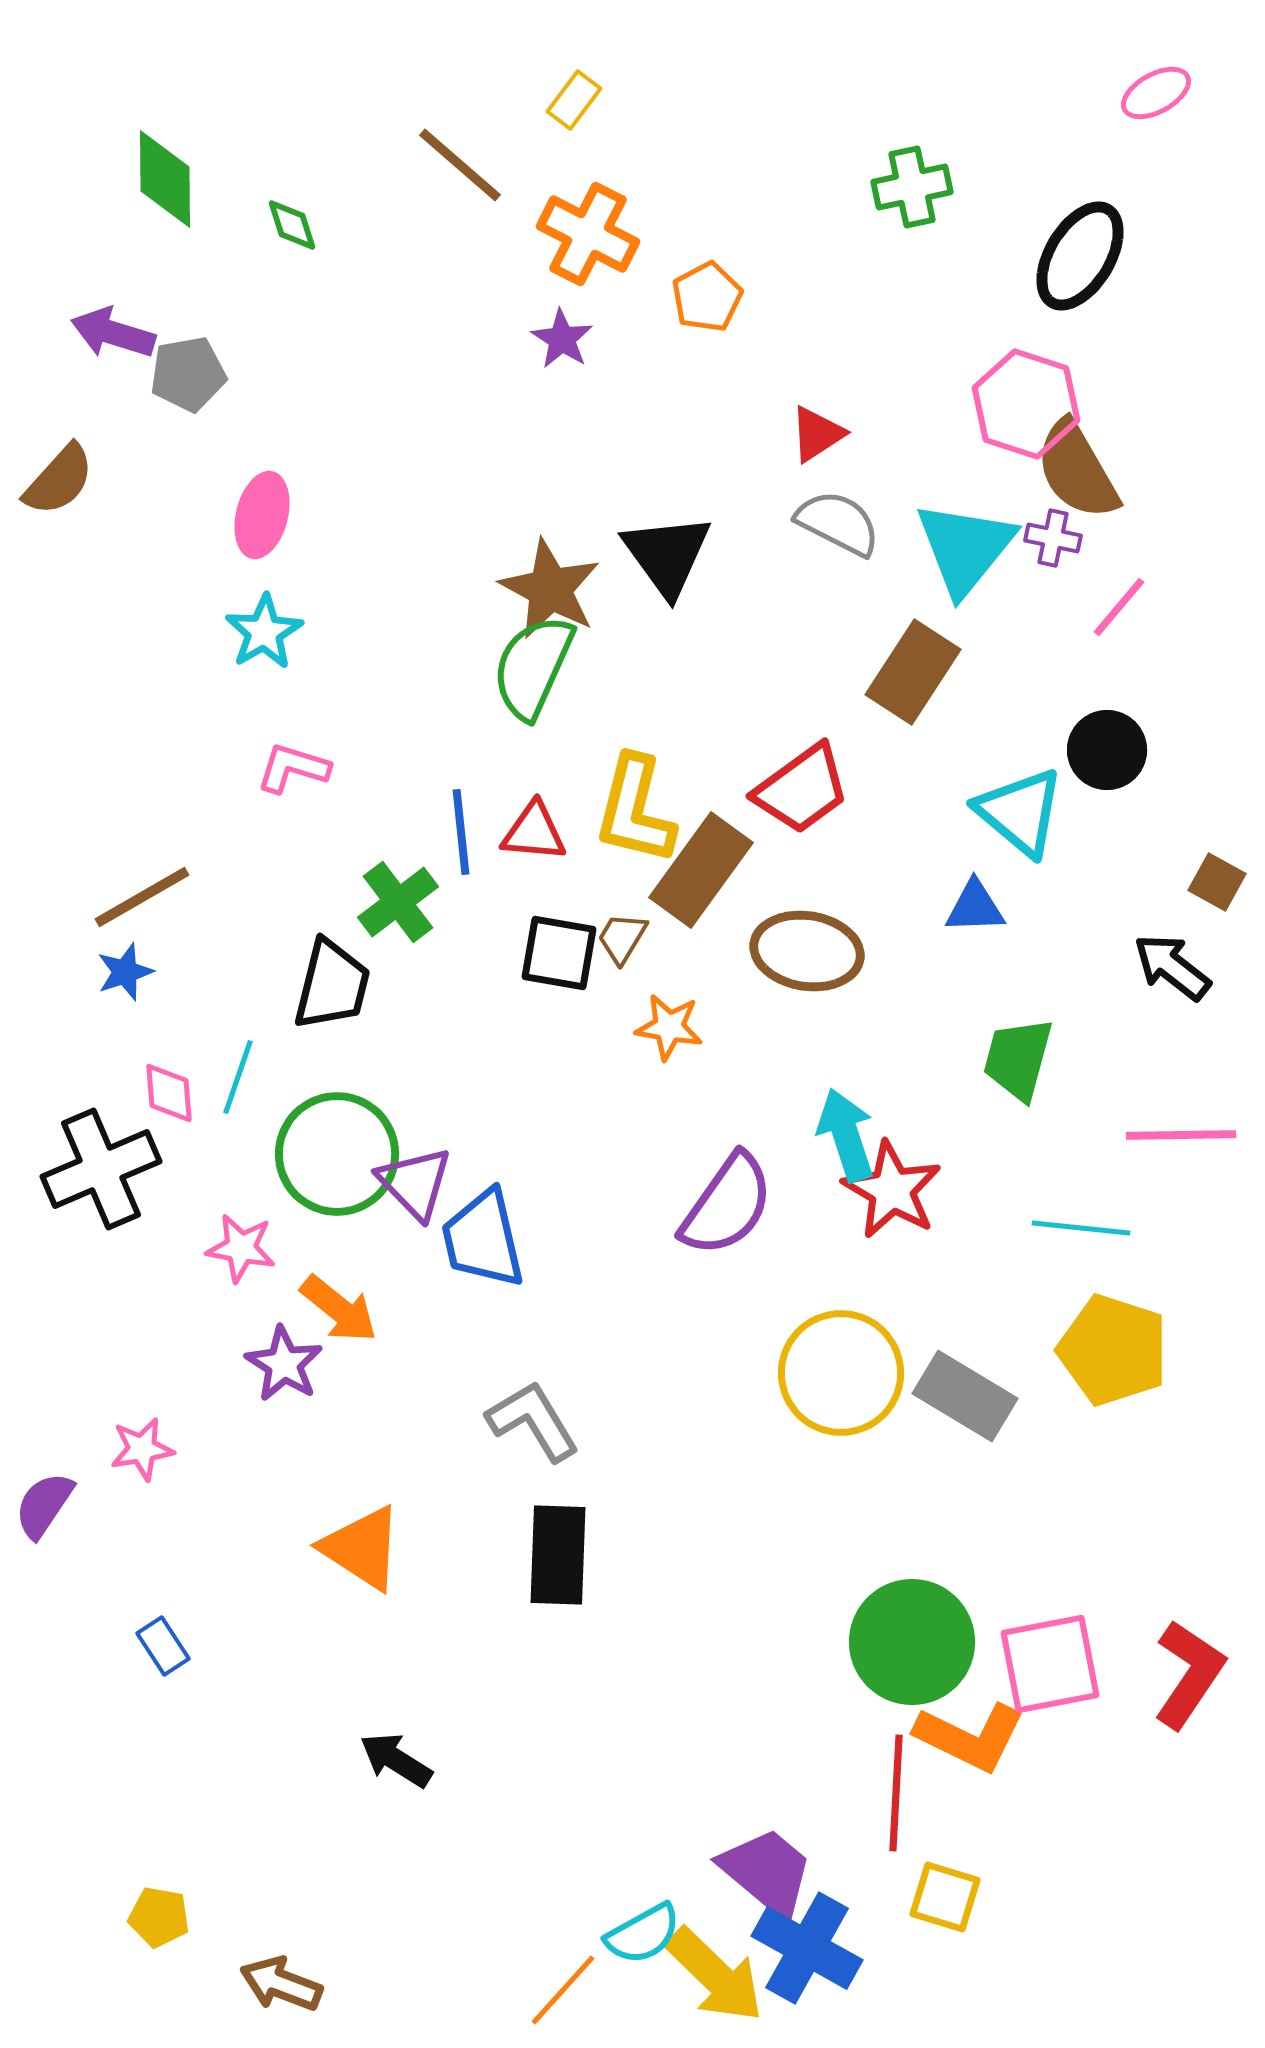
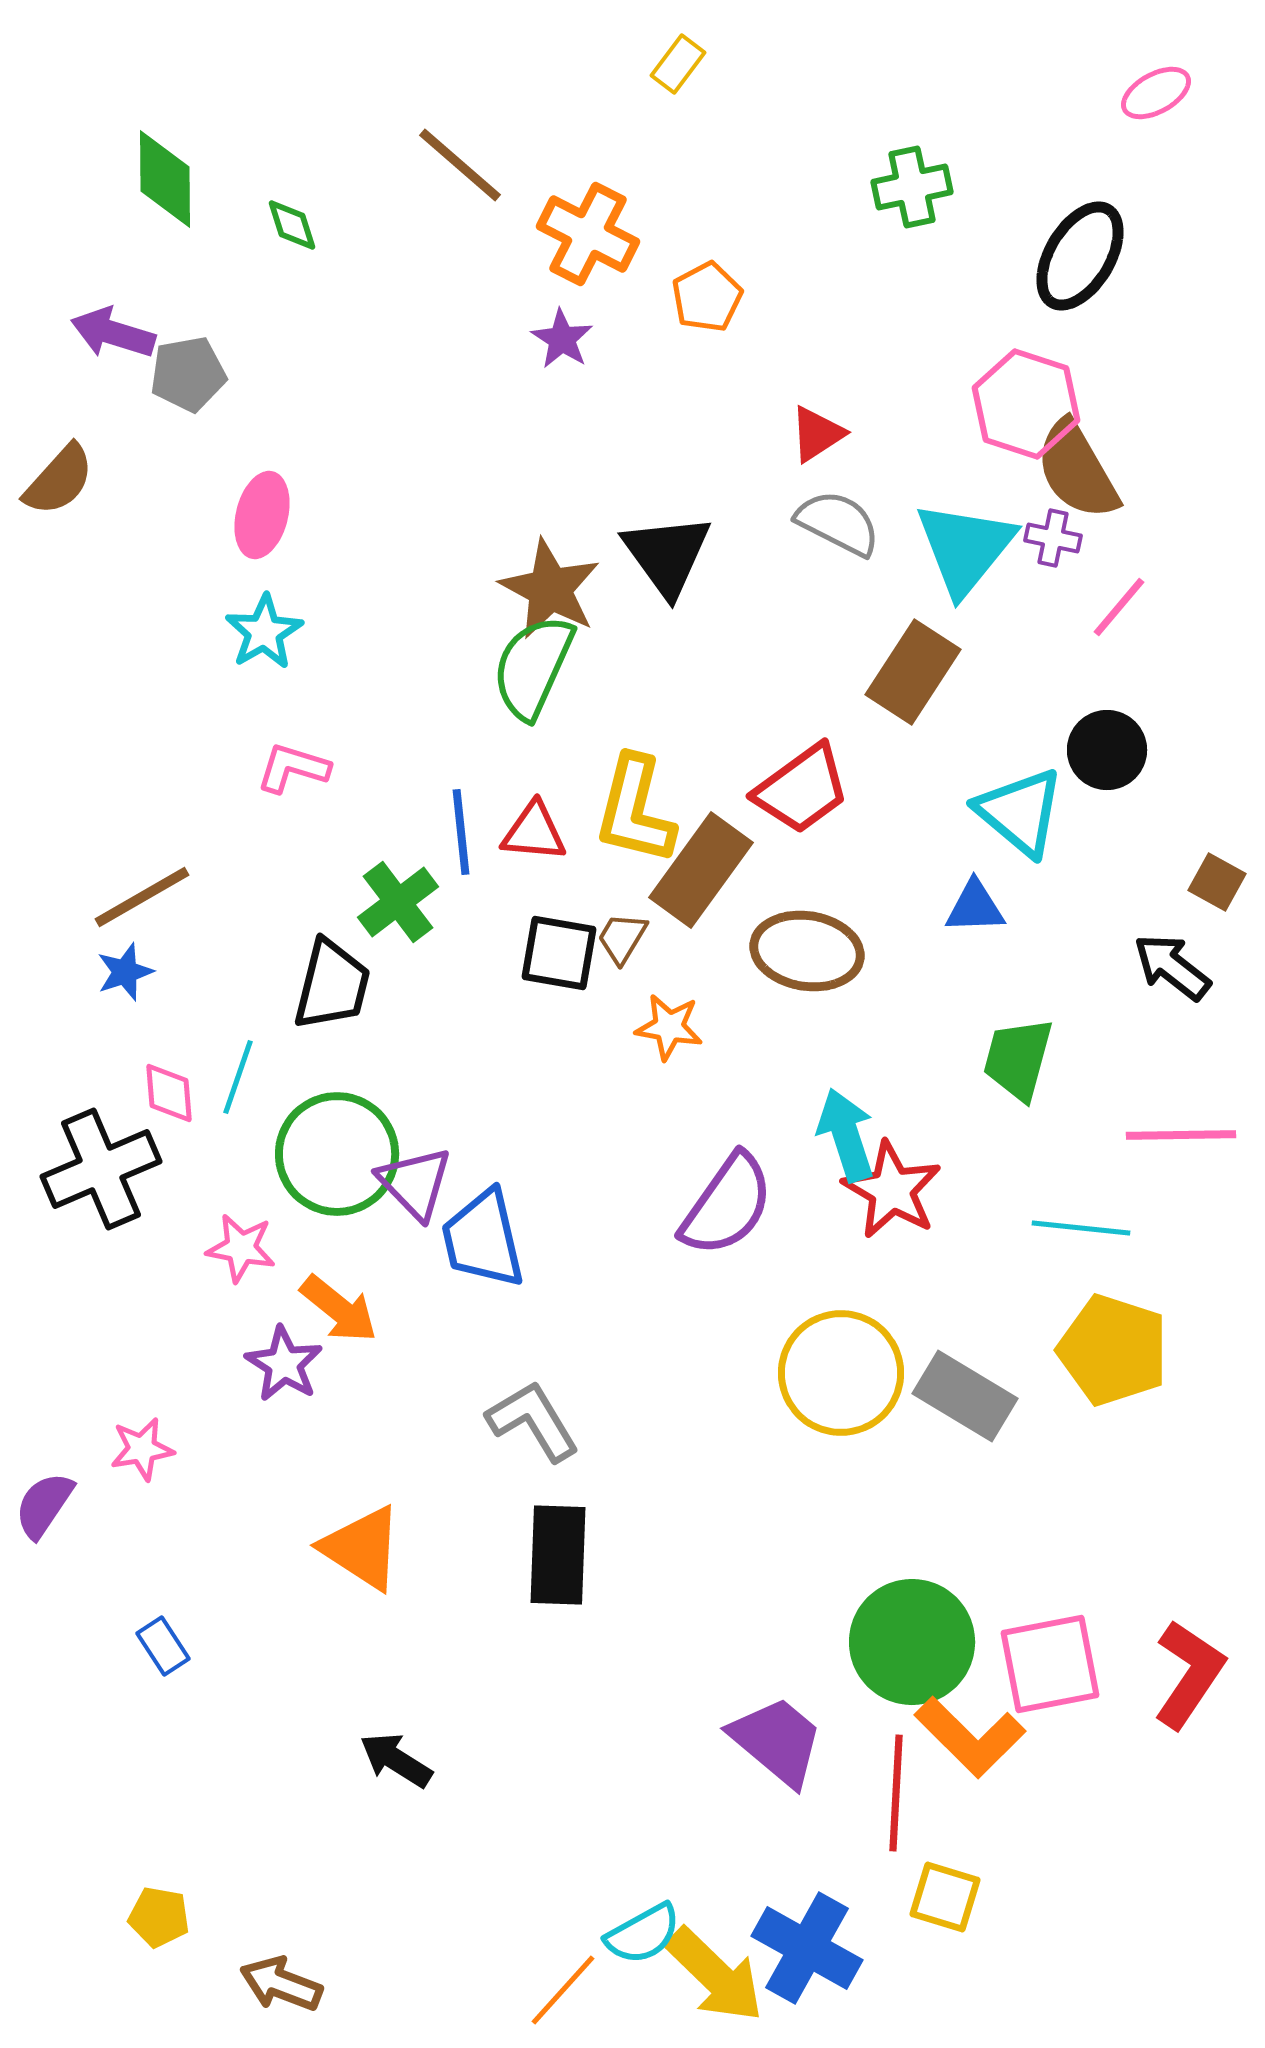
yellow rectangle at (574, 100): moved 104 px right, 36 px up
orange L-shape at (970, 1737): rotated 19 degrees clockwise
purple trapezoid at (767, 1872): moved 10 px right, 131 px up
